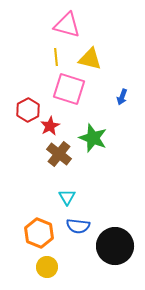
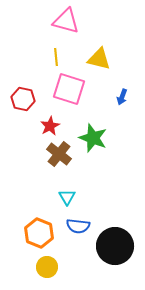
pink triangle: moved 1 px left, 4 px up
yellow triangle: moved 9 px right
red hexagon: moved 5 px left, 11 px up; rotated 20 degrees counterclockwise
